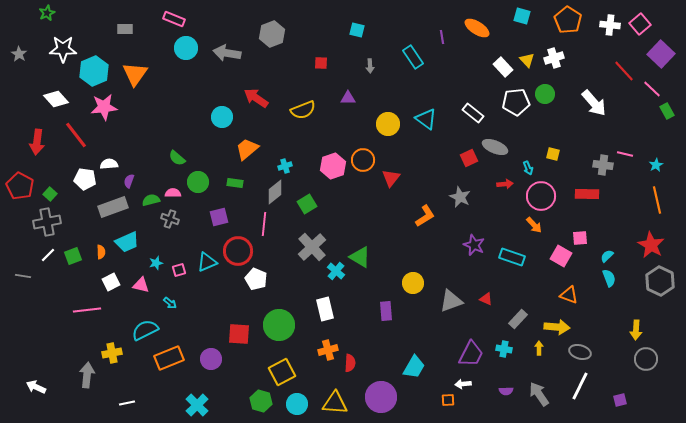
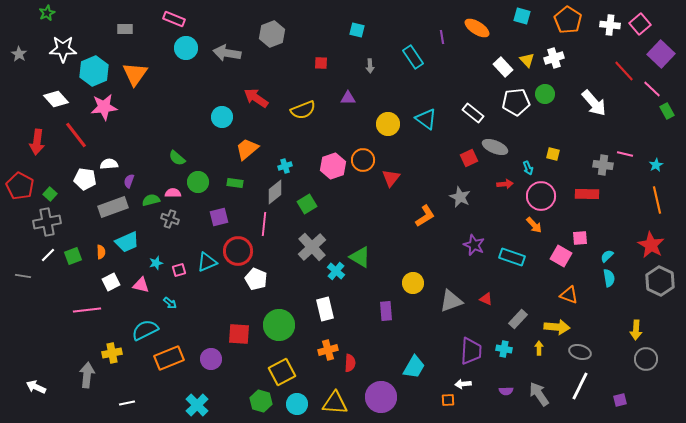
cyan semicircle at (609, 278): rotated 12 degrees clockwise
purple trapezoid at (471, 354): moved 3 px up; rotated 24 degrees counterclockwise
